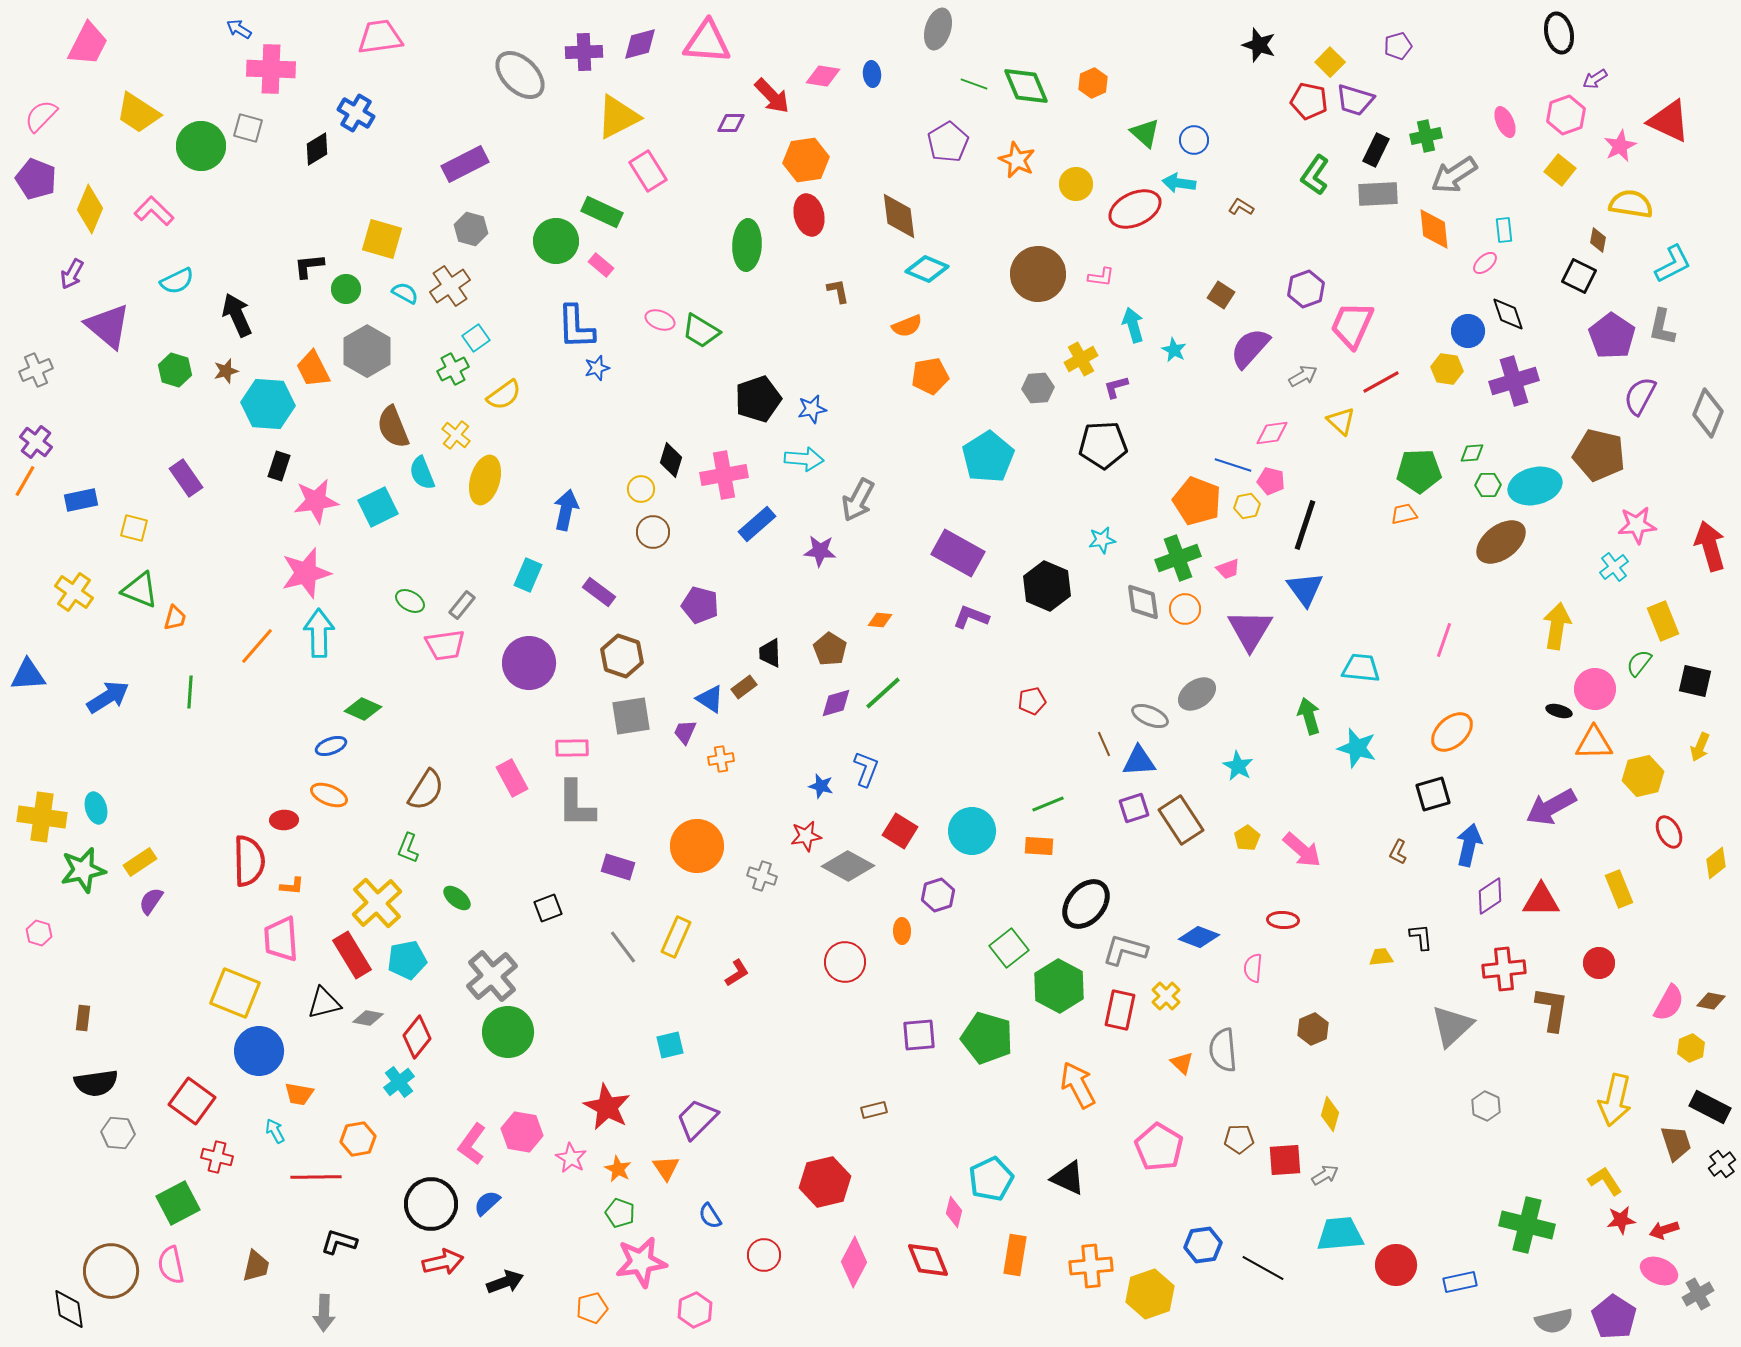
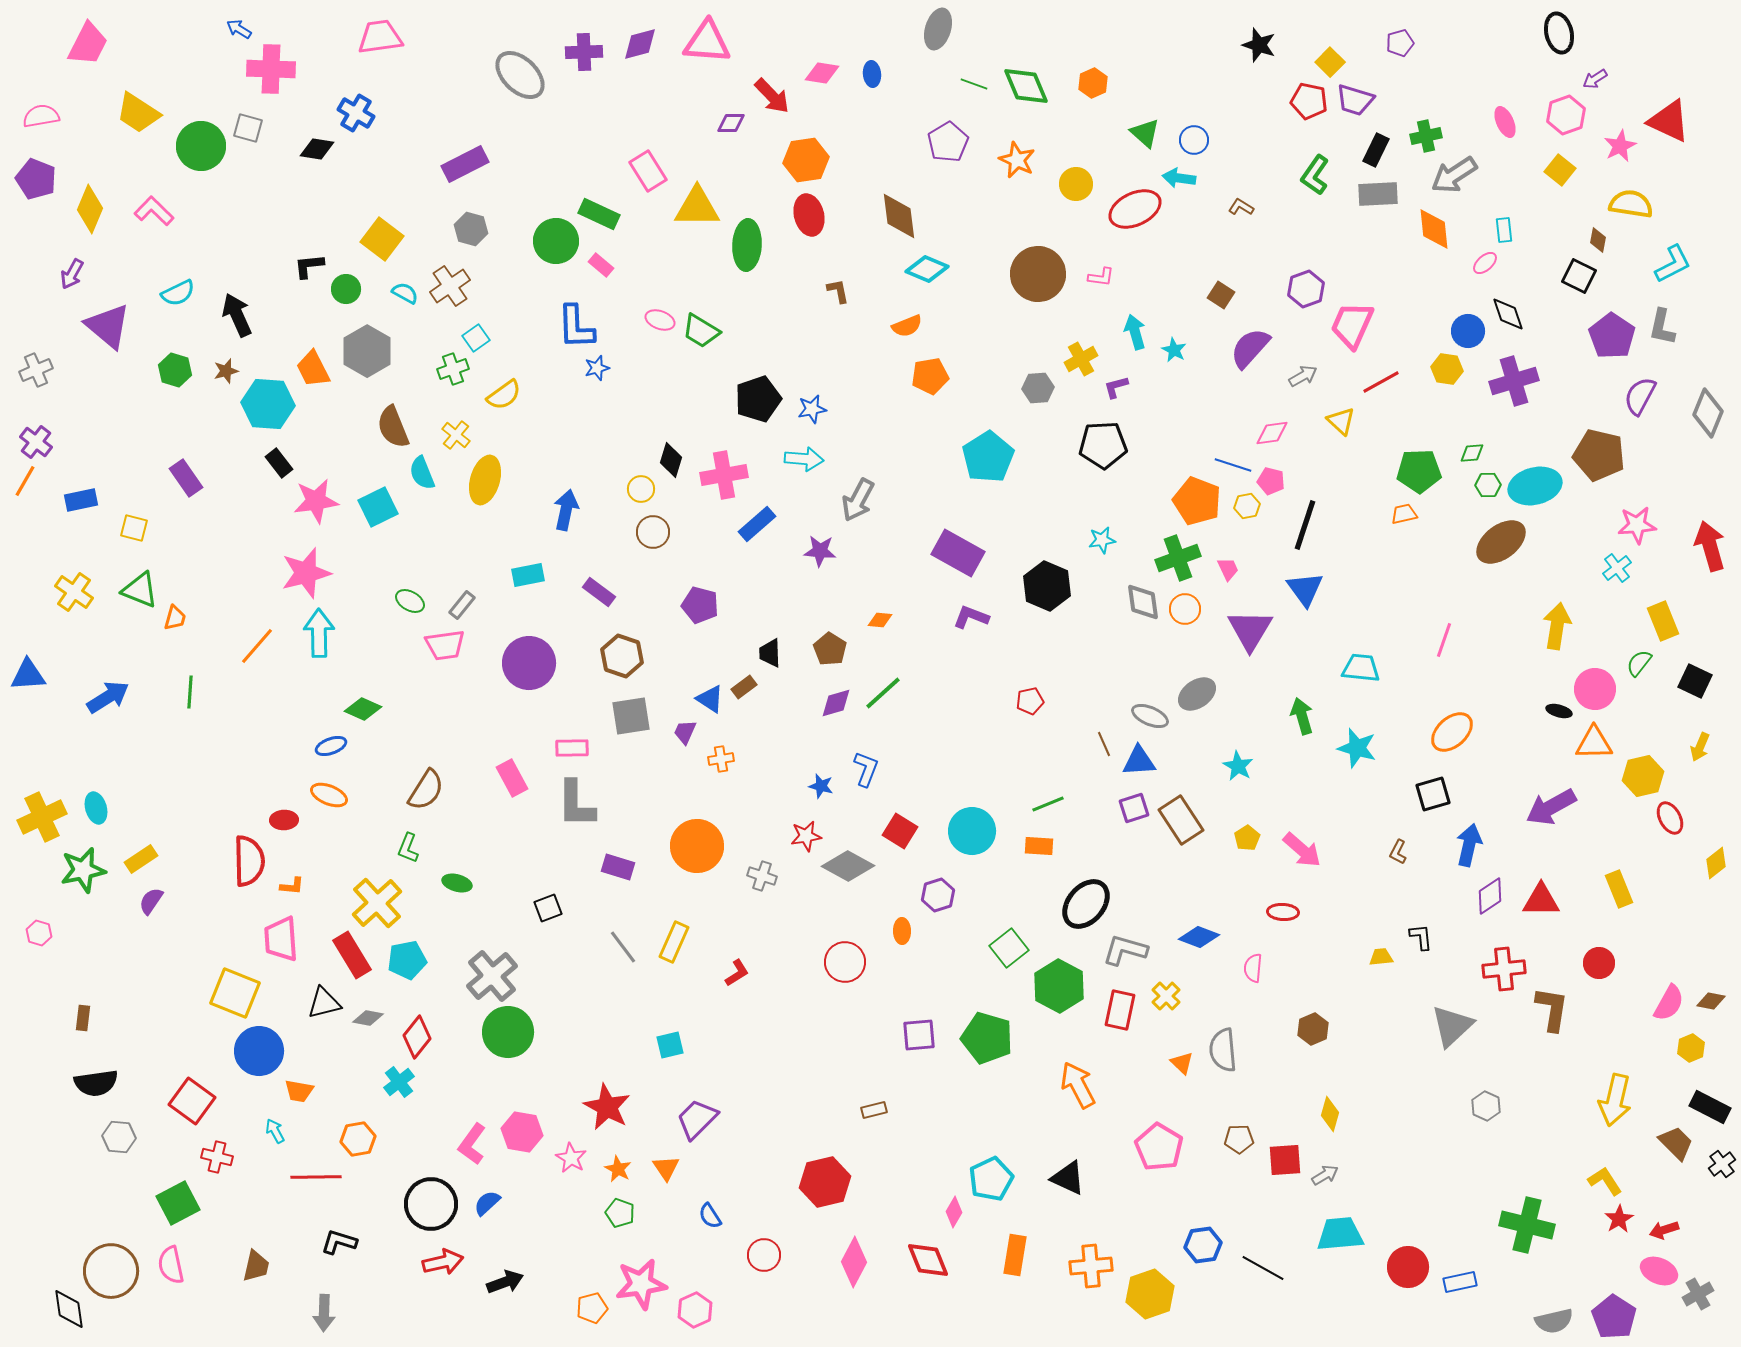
purple pentagon at (1398, 46): moved 2 px right, 3 px up
pink diamond at (823, 76): moved 1 px left, 3 px up
pink semicircle at (41, 116): rotated 36 degrees clockwise
yellow triangle at (618, 117): moved 79 px right, 90 px down; rotated 27 degrees clockwise
black diamond at (317, 149): rotated 40 degrees clockwise
cyan arrow at (1179, 183): moved 5 px up
green rectangle at (602, 212): moved 3 px left, 2 px down
yellow square at (382, 239): rotated 21 degrees clockwise
cyan semicircle at (177, 281): moved 1 px right, 12 px down
cyan arrow at (1133, 325): moved 2 px right, 7 px down
green cross at (453, 369): rotated 8 degrees clockwise
black rectangle at (279, 466): moved 3 px up; rotated 56 degrees counterclockwise
cyan cross at (1614, 567): moved 3 px right, 1 px down
pink trapezoid at (1228, 569): rotated 95 degrees counterclockwise
cyan rectangle at (528, 575): rotated 56 degrees clockwise
black square at (1695, 681): rotated 12 degrees clockwise
red pentagon at (1032, 701): moved 2 px left
green arrow at (1309, 716): moved 7 px left
yellow cross at (42, 817): rotated 33 degrees counterclockwise
red ellipse at (1669, 832): moved 1 px right, 14 px up
yellow rectangle at (140, 862): moved 1 px right, 3 px up
green ellipse at (457, 898): moved 15 px up; rotated 24 degrees counterclockwise
red ellipse at (1283, 920): moved 8 px up
yellow rectangle at (676, 937): moved 2 px left, 5 px down
orange trapezoid at (299, 1094): moved 3 px up
gray hexagon at (118, 1133): moved 1 px right, 4 px down
brown trapezoid at (1676, 1143): rotated 27 degrees counterclockwise
pink diamond at (954, 1212): rotated 16 degrees clockwise
red star at (1621, 1220): moved 2 px left, 1 px up; rotated 24 degrees counterclockwise
pink star at (641, 1262): moved 22 px down
red circle at (1396, 1265): moved 12 px right, 2 px down
